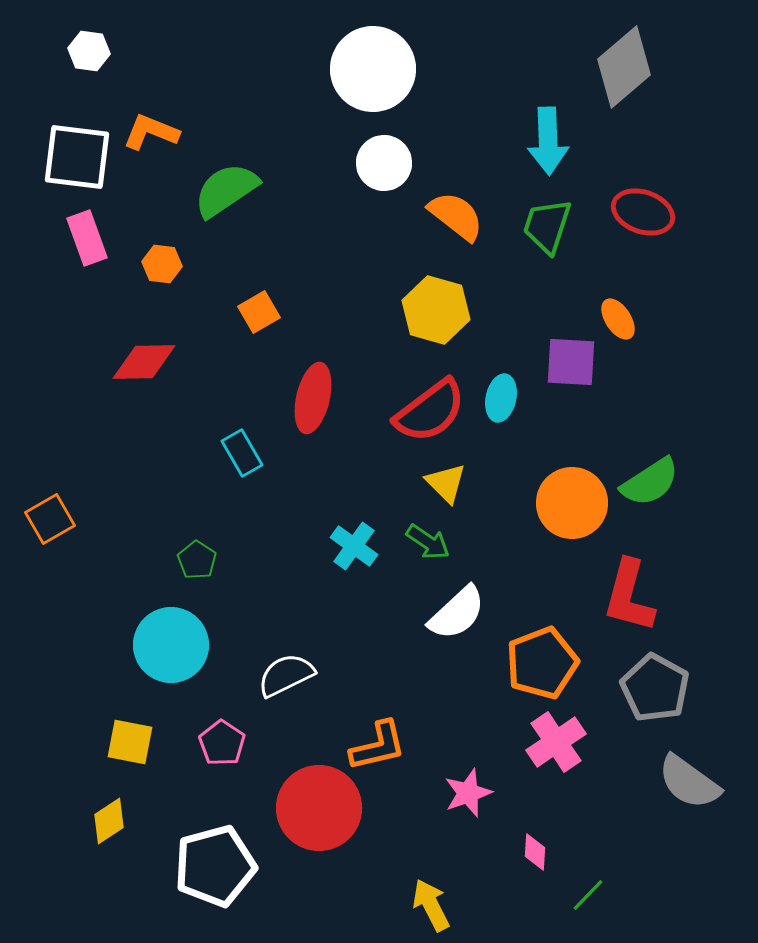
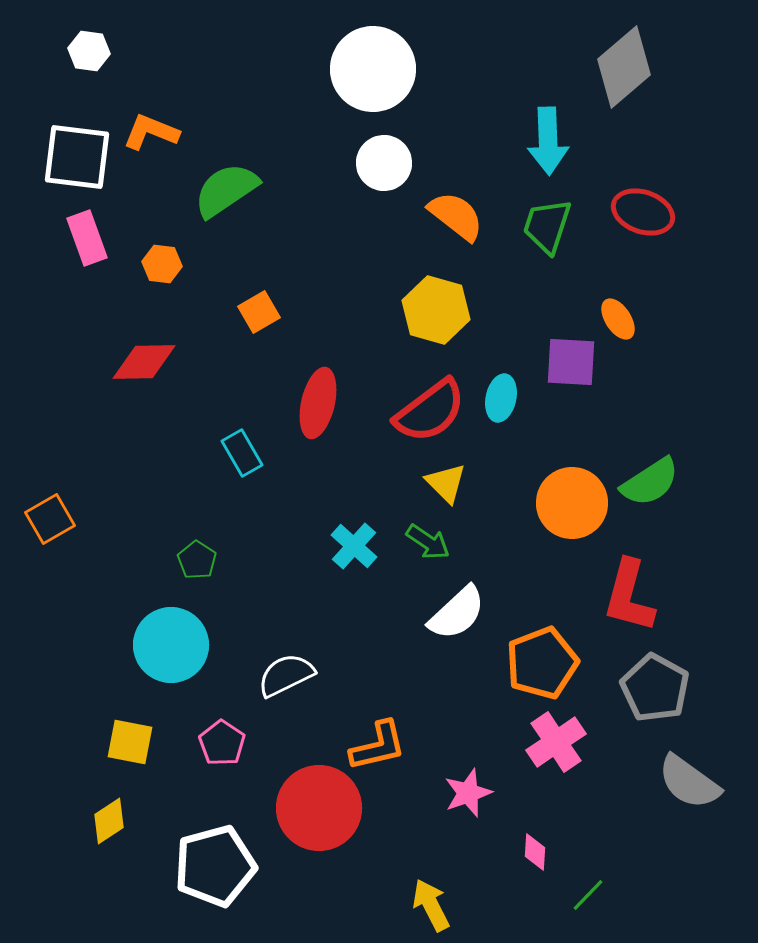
red ellipse at (313, 398): moved 5 px right, 5 px down
cyan cross at (354, 546): rotated 6 degrees clockwise
